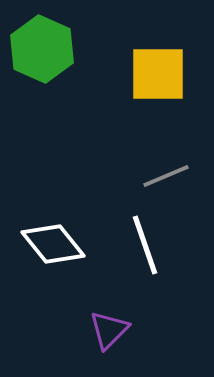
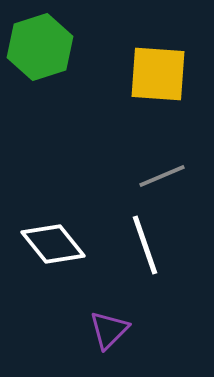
green hexagon: moved 2 px left, 2 px up; rotated 18 degrees clockwise
yellow square: rotated 4 degrees clockwise
gray line: moved 4 px left
